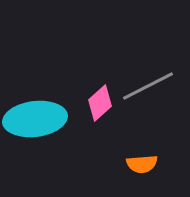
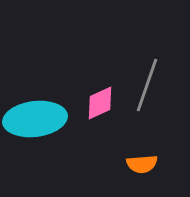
gray line: moved 1 px left, 1 px up; rotated 44 degrees counterclockwise
pink diamond: rotated 18 degrees clockwise
